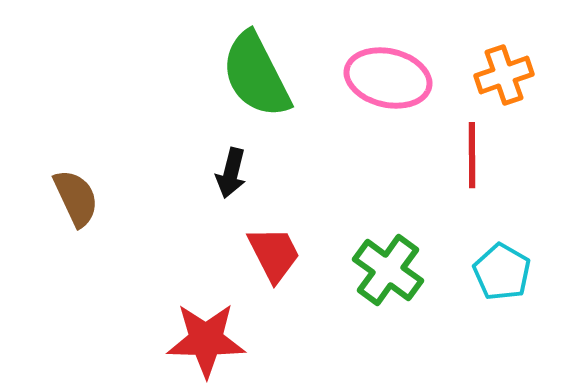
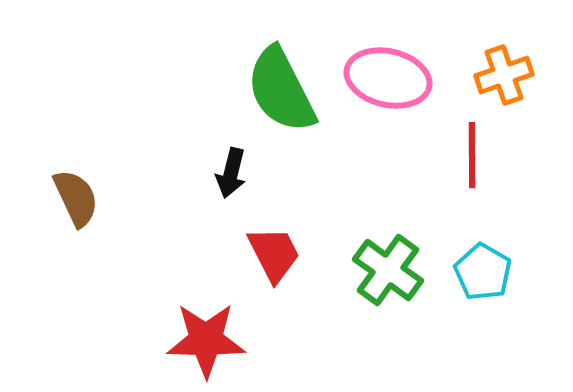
green semicircle: moved 25 px right, 15 px down
cyan pentagon: moved 19 px left
